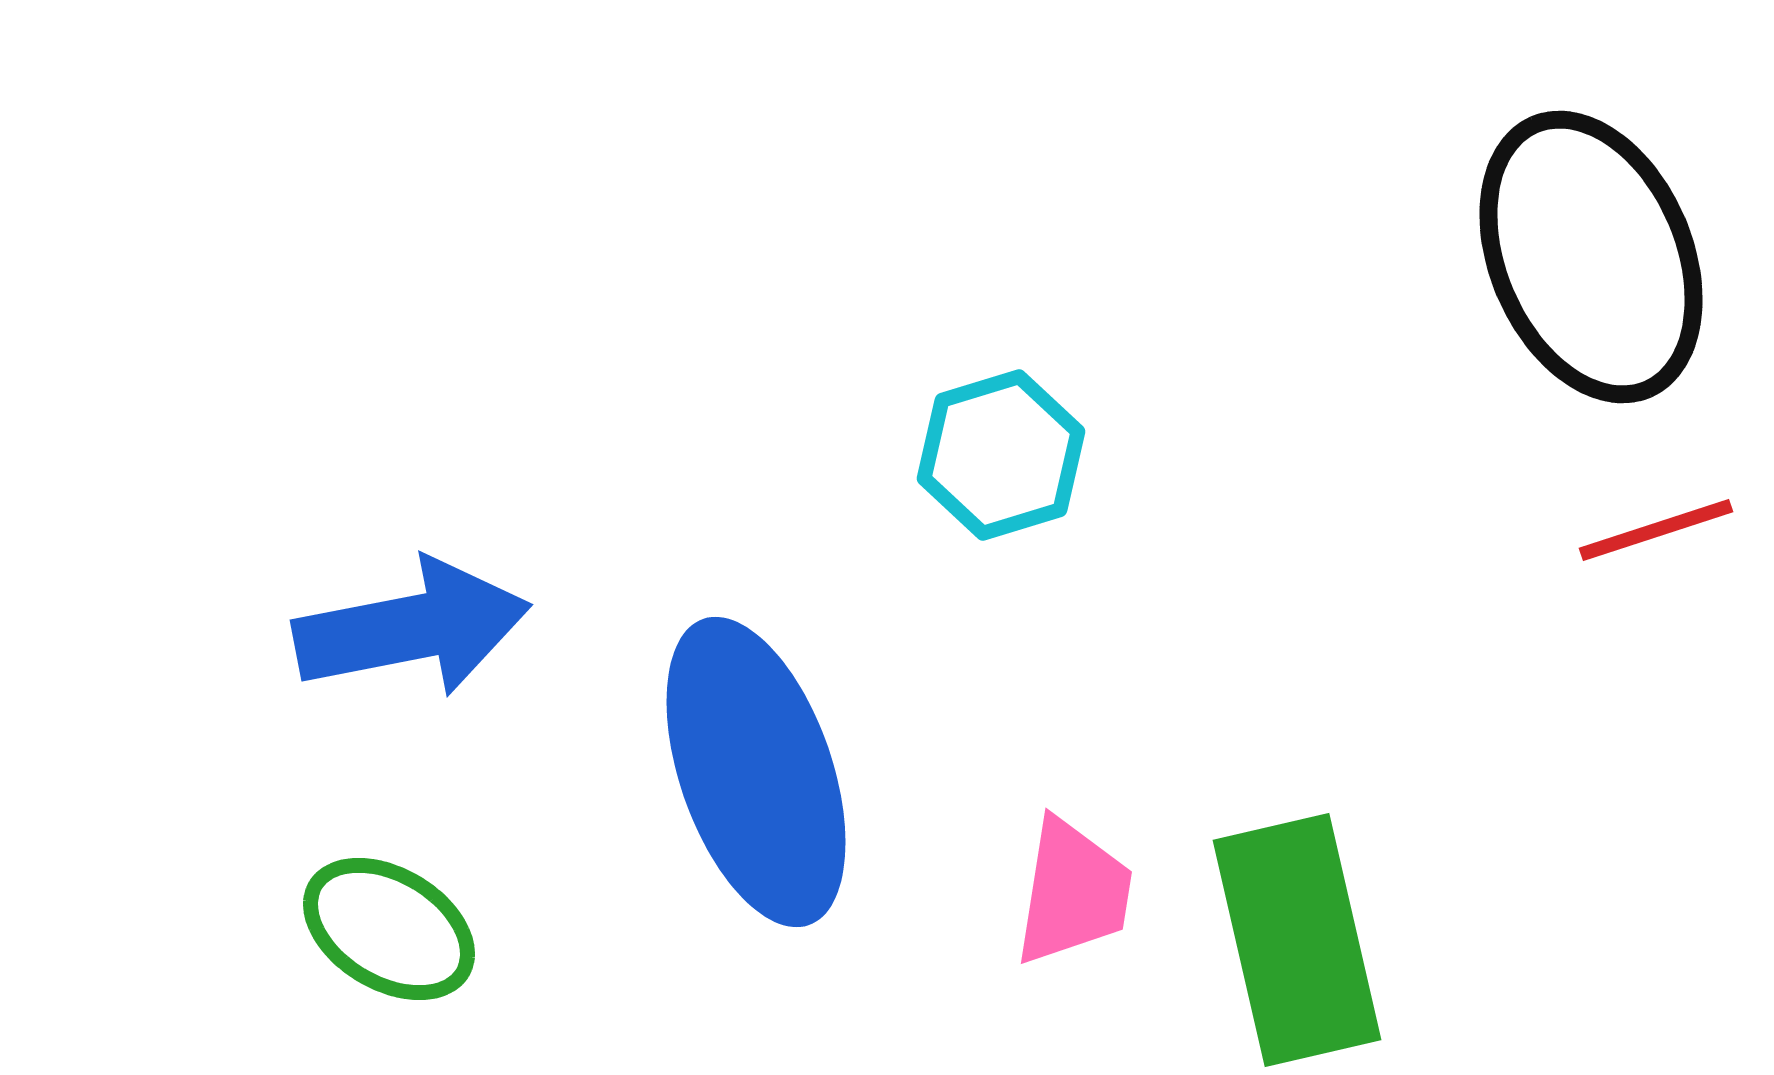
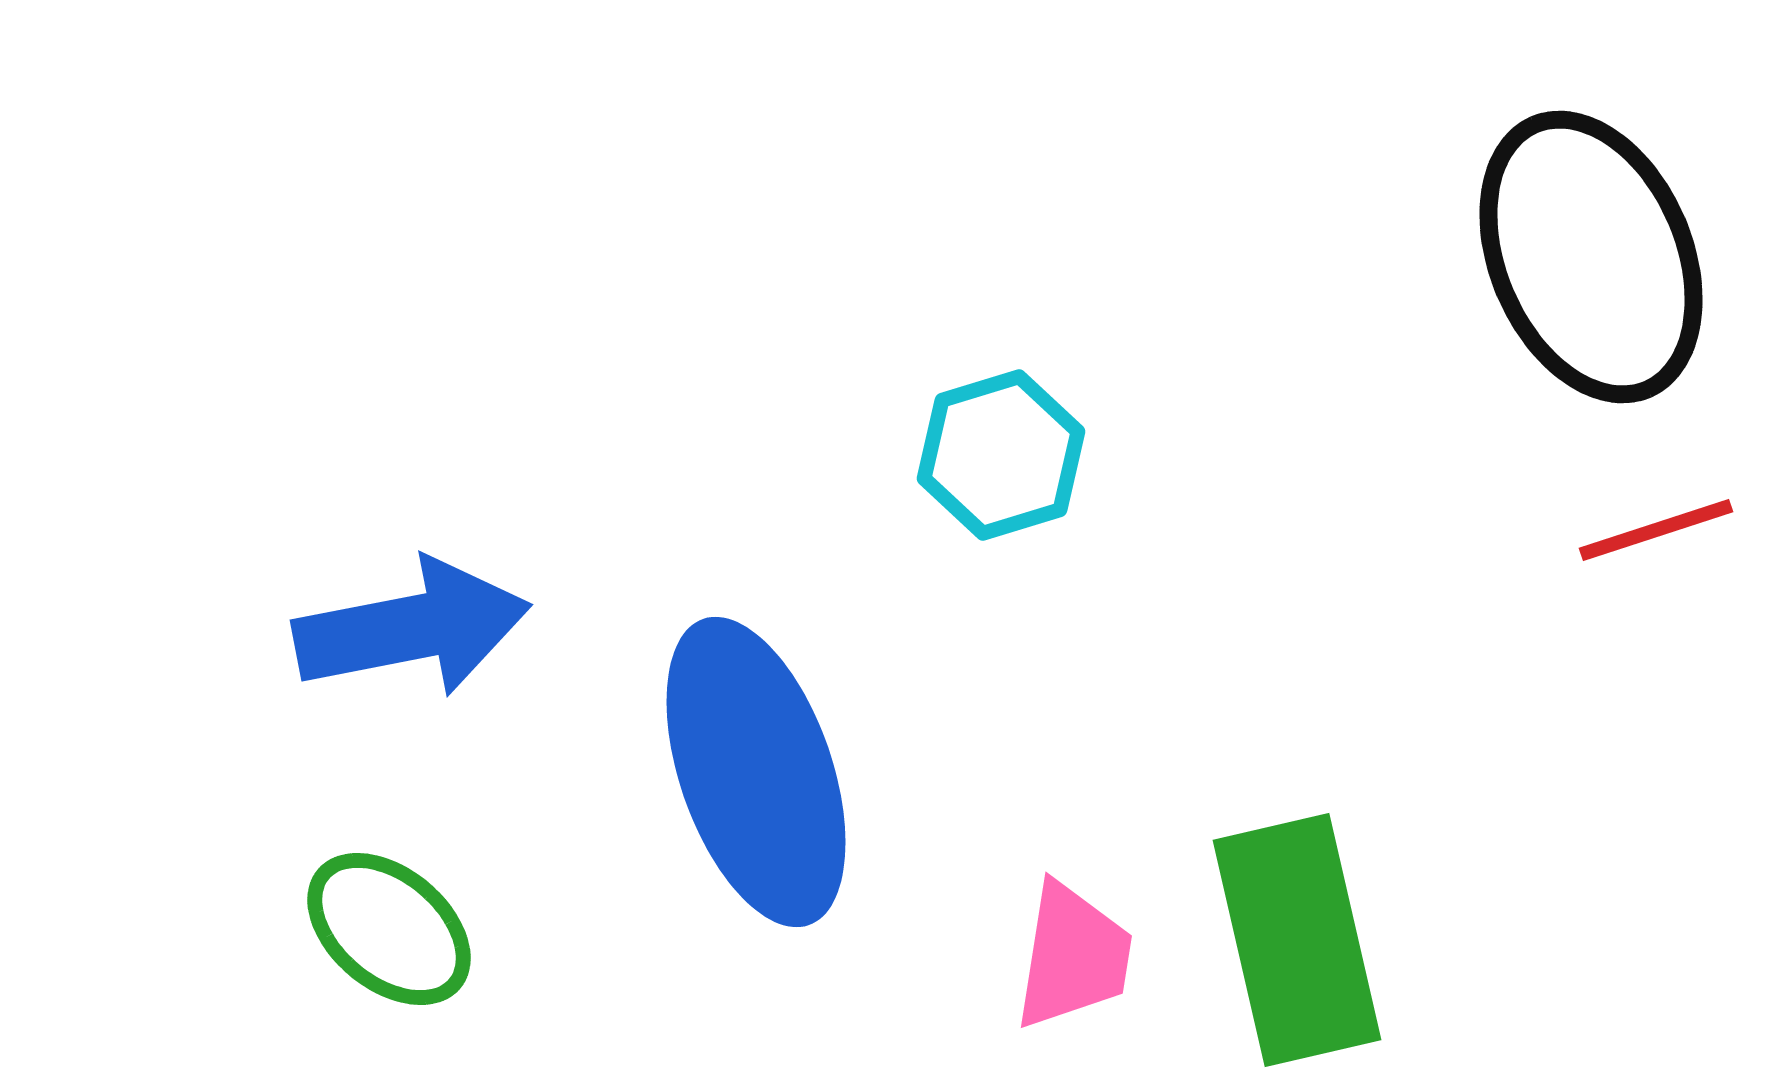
pink trapezoid: moved 64 px down
green ellipse: rotated 9 degrees clockwise
